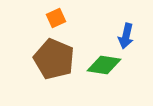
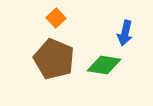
orange square: rotated 18 degrees counterclockwise
blue arrow: moved 1 px left, 3 px up
